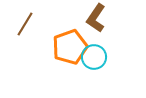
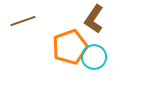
brown L-shape: moved 2 px left, 1 px down
brown line: moved 2 px left, 3 px up; rotated 40 degrees clockwise
